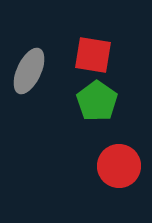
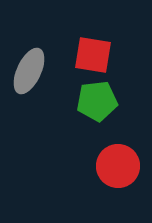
green pentagon: rotated 30 degrees clockwise
red circle: moved 1 px left
